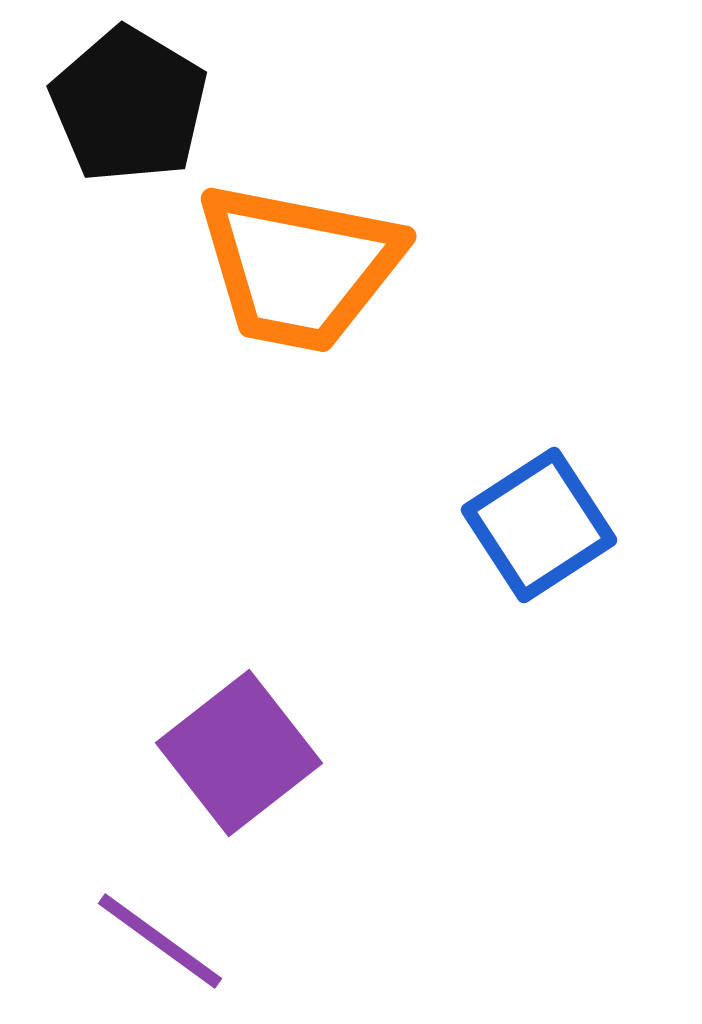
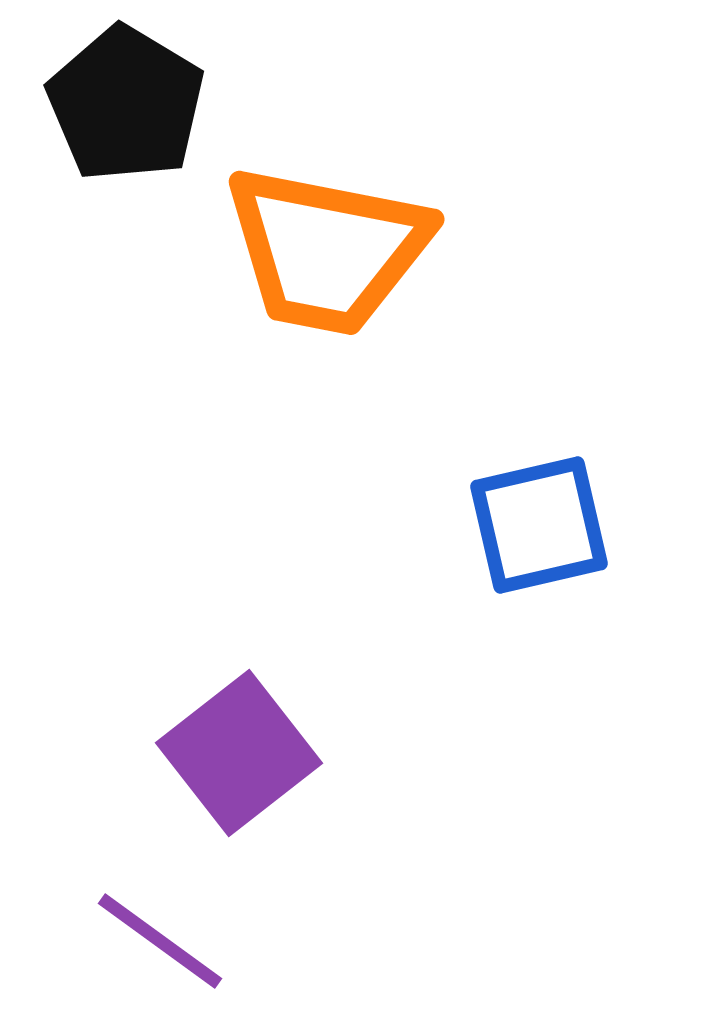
black pentagon: moved 3 px left, 1 px up
orange trapezoid: moved 28 px right, 17 px up
blue square: rotated 20 degrees clockwise
